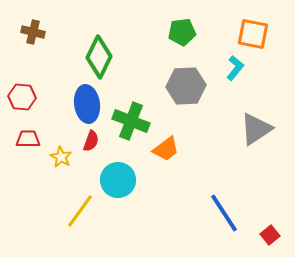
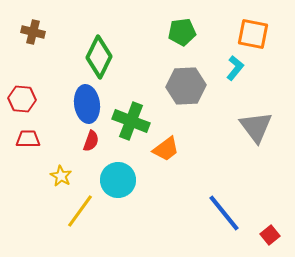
red hexagon: moved 2 px down
gray triangle: moved 2 px up; rotated 33 degrees counterclockwise
yellow star: moved 19 px down
blue line: rotated 6 degrees counterclockwise
